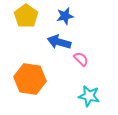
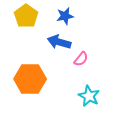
pink semicircle: rotated 84 degrees clockwise
orange hexagon: rotated 8 degrees counterclockwise
cyan star: rotated 15 degrees clockwise
